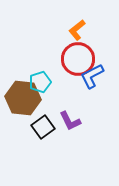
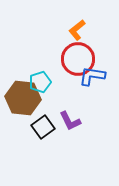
blue L-shape: rotated 36 degrees clockwise
